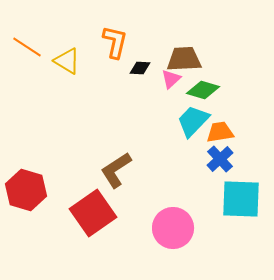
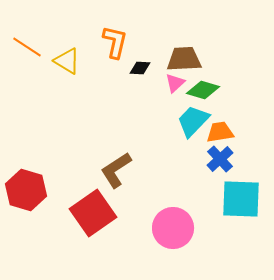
pink triangle: moved 4 px right, 4 px down
